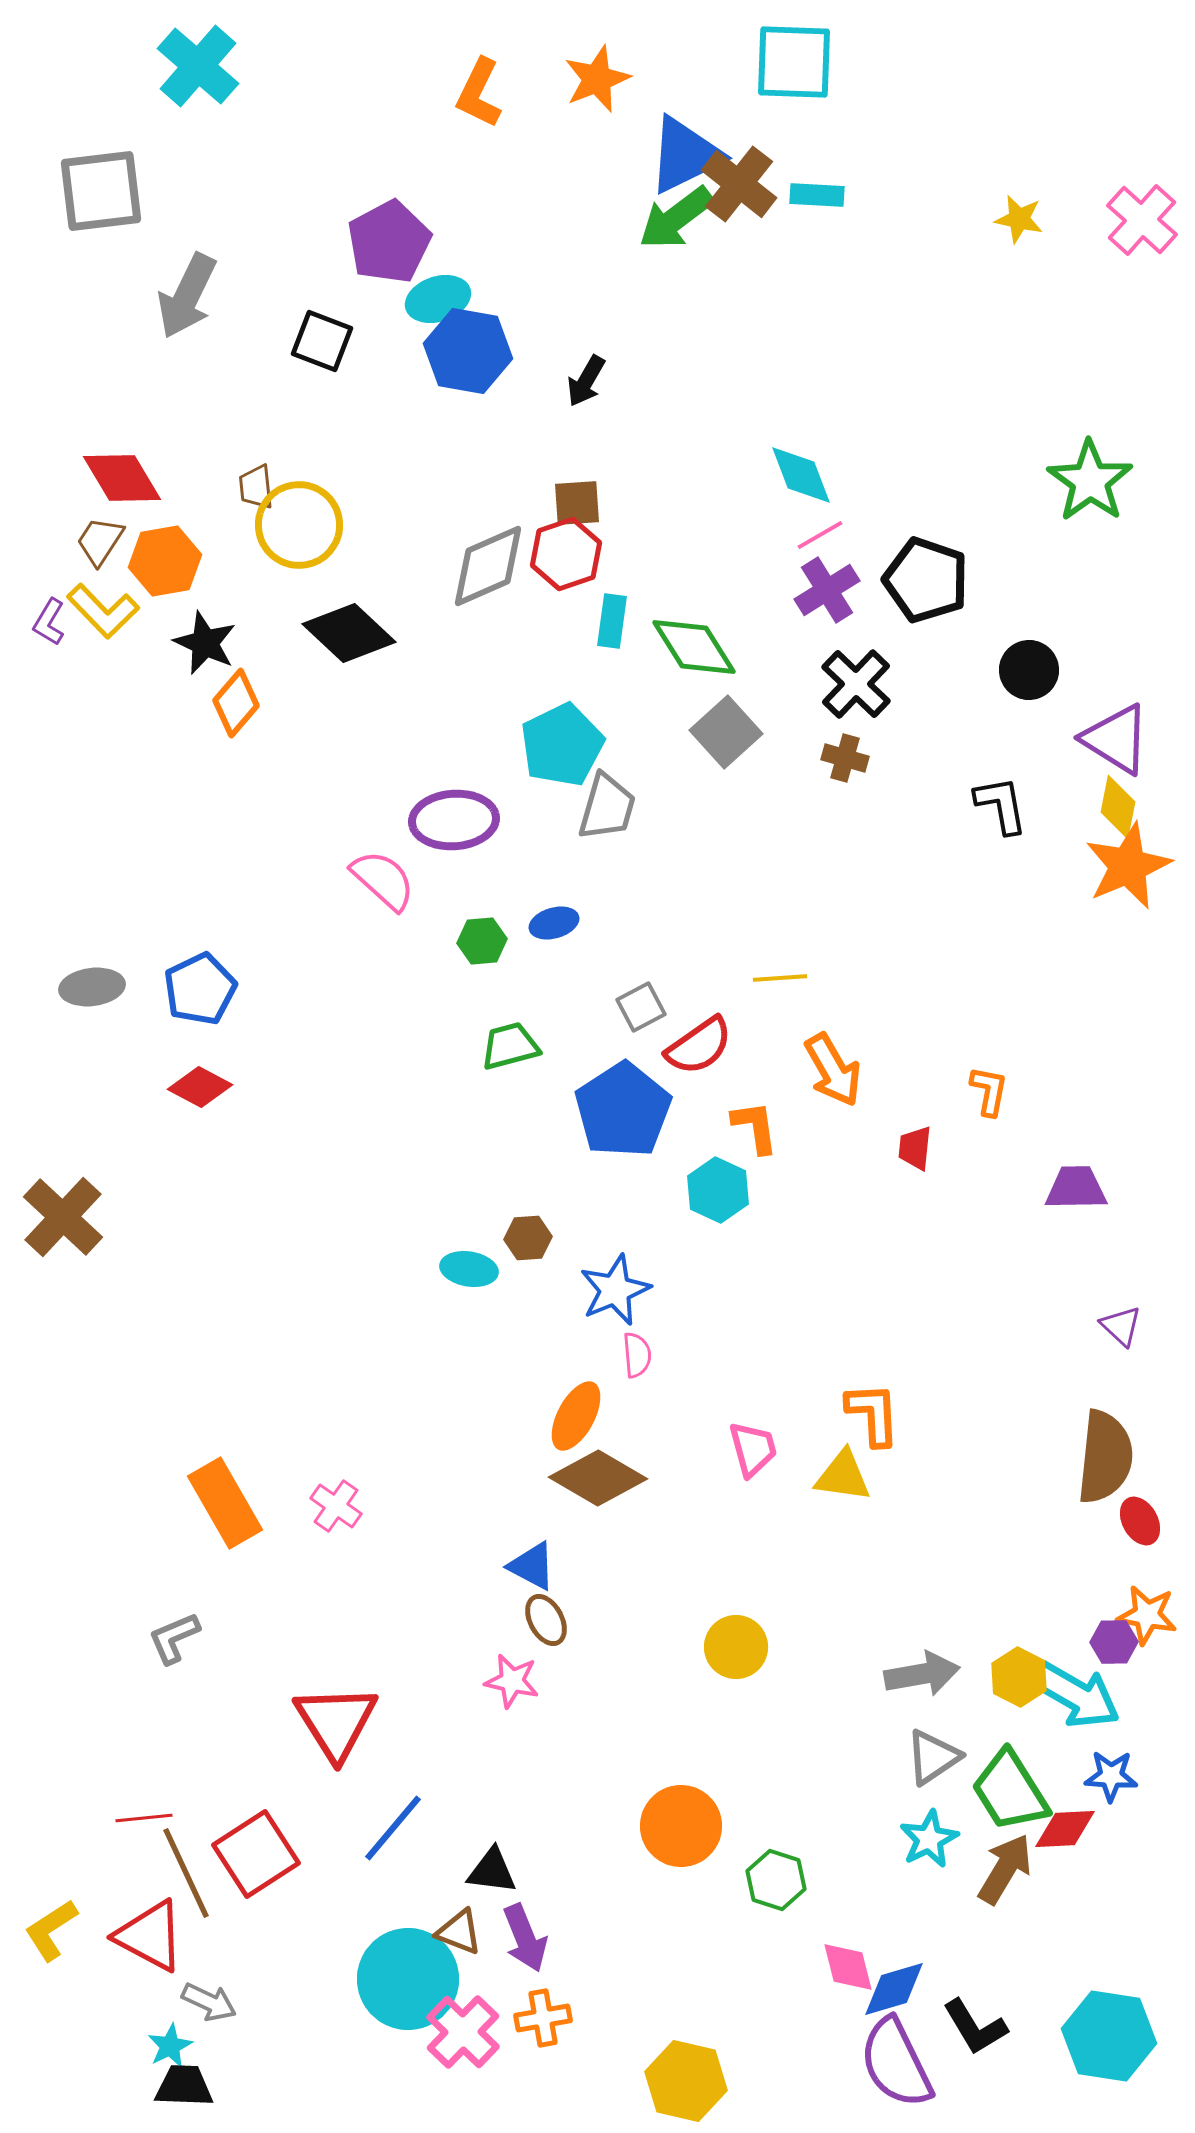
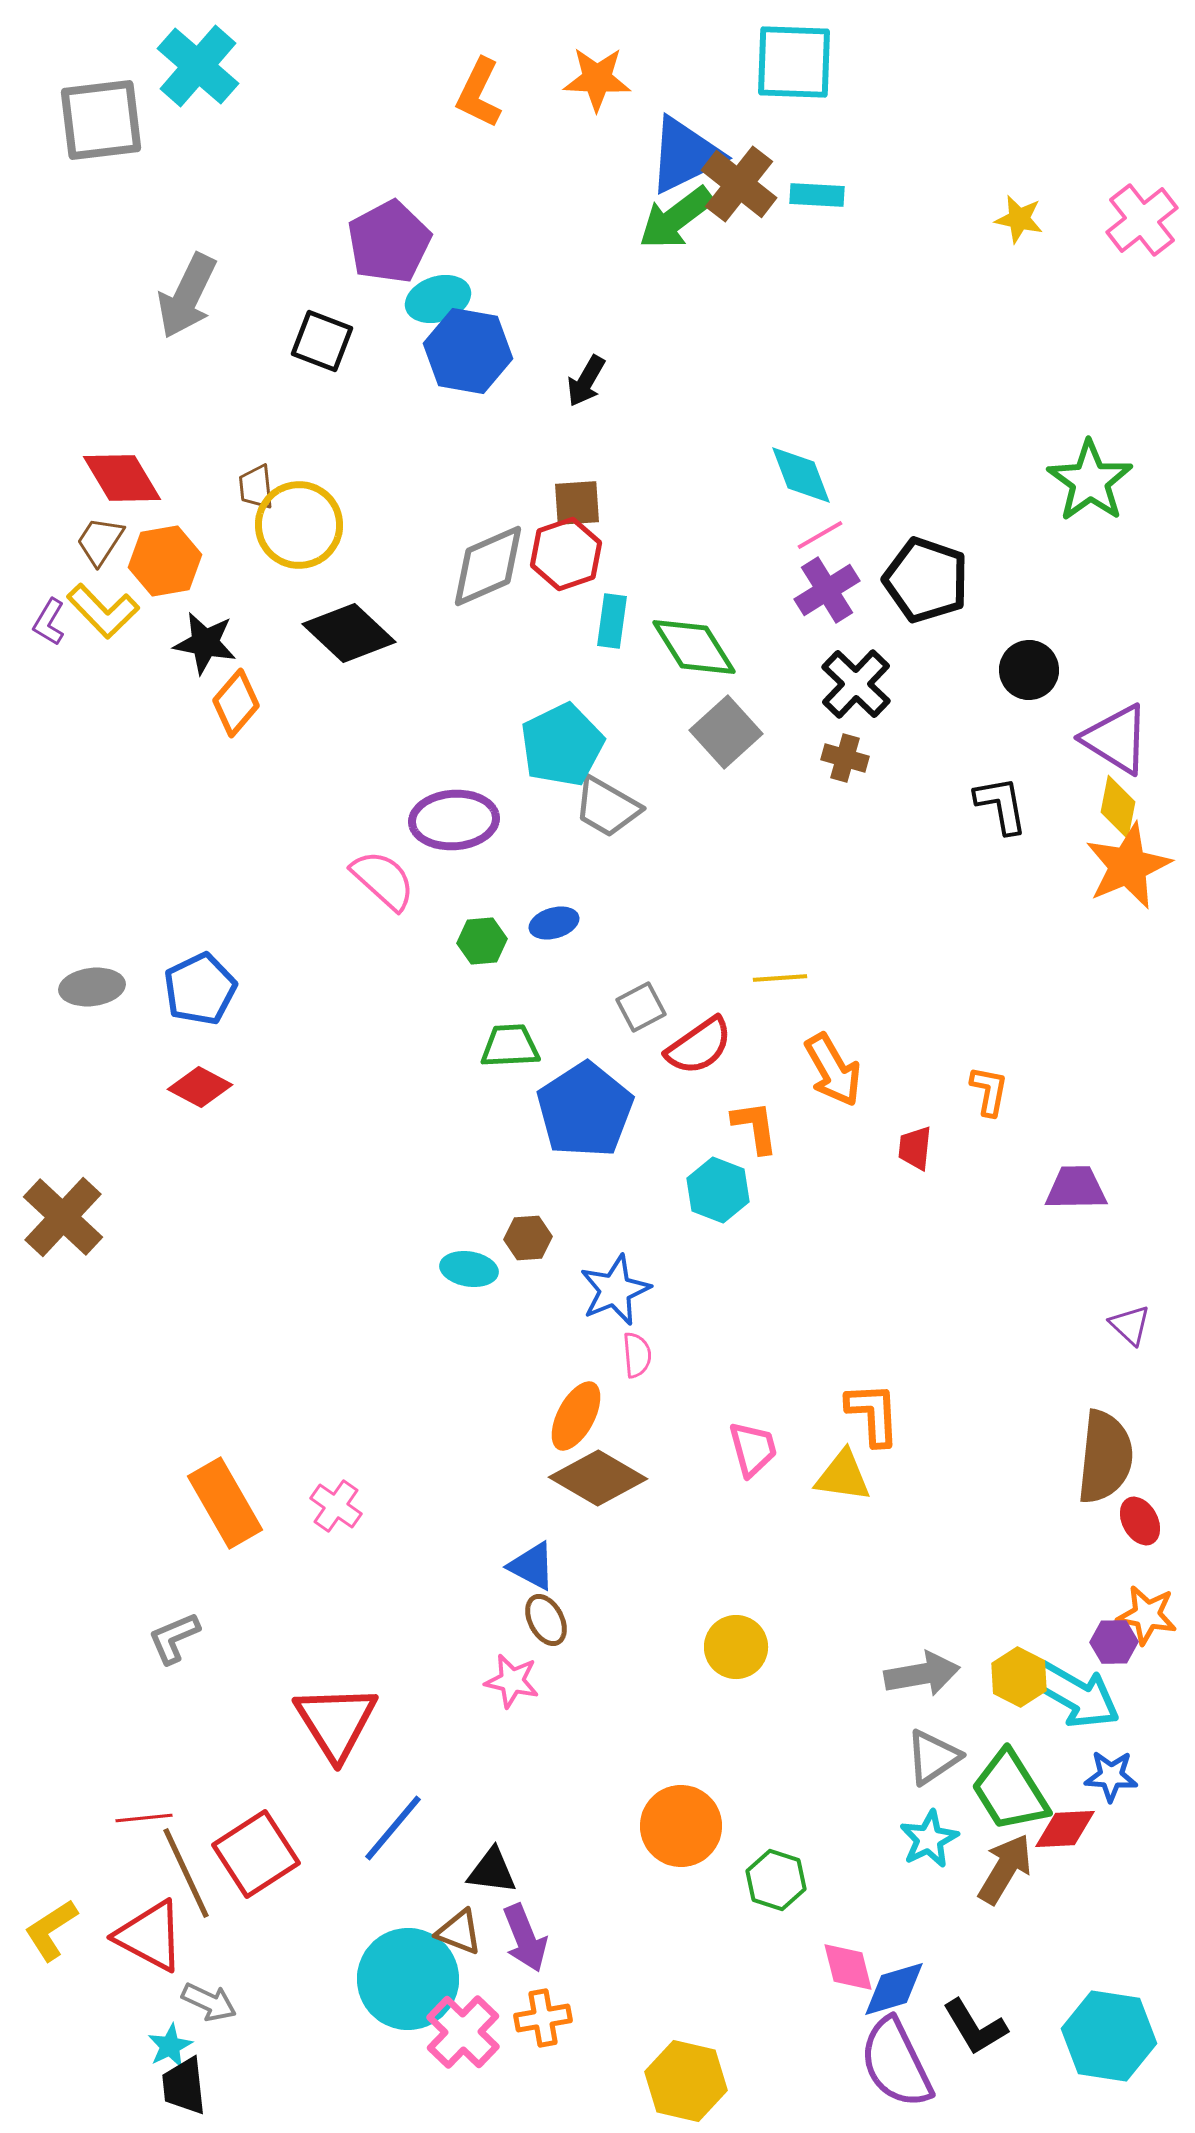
orange star at (597, 79): rotated 24 degrees clockwise
gray square at (101, 191): moved 71 px up
pink cross at (1142, 220): rotated 10 degrees clockwise
black star at (205, 643): rotated 14 degrees counterclockwise
gray trapezoid at (607, 807): rotated 104 degrees clockwise
green trapezoid at (510, 1046): rotated 12 degrees clockwise
blue pentagon at (623, 1110): moved 38 px left
cyan hexagon at (718, 1190): rotated 4 degrees counterclockwise
purple triangle at (1121, 1326): moved 9 px right, 1 px up
black trapezoid at (184, 2086): rotated 98 degrees counterclockwise
